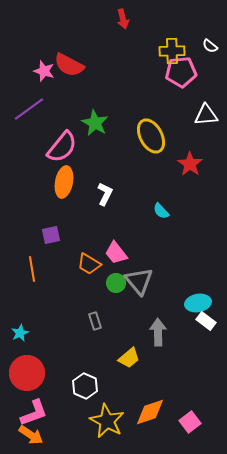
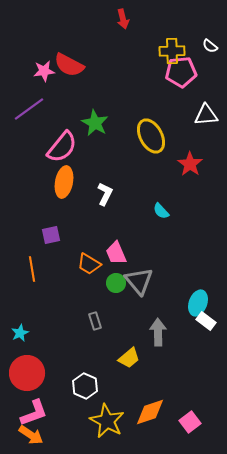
pink star: rotated 25 degrees counterclockwise
pink trapezoid: rotated 15 degrees clockwise
cyan ellipse: rotated 60 degrees counterclockwise
